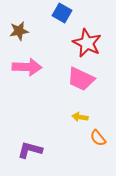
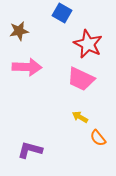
red star: moved 1 px right, 1 px down
yellow arrow: rotated 21 degrees clockwise
